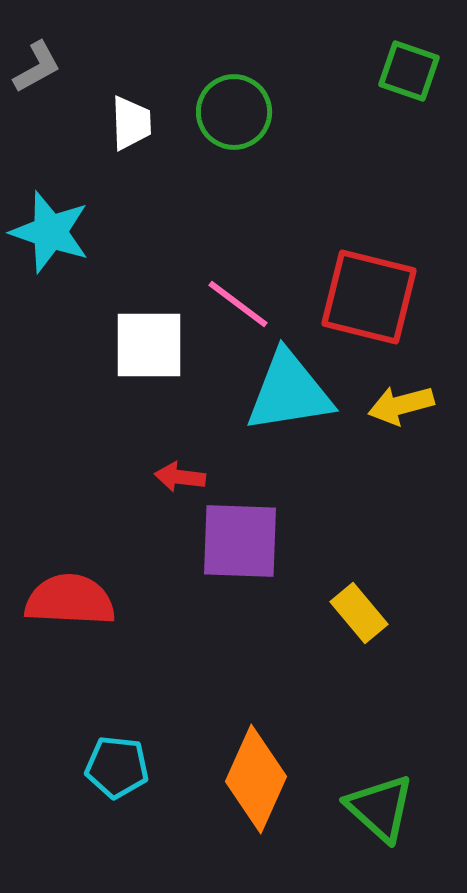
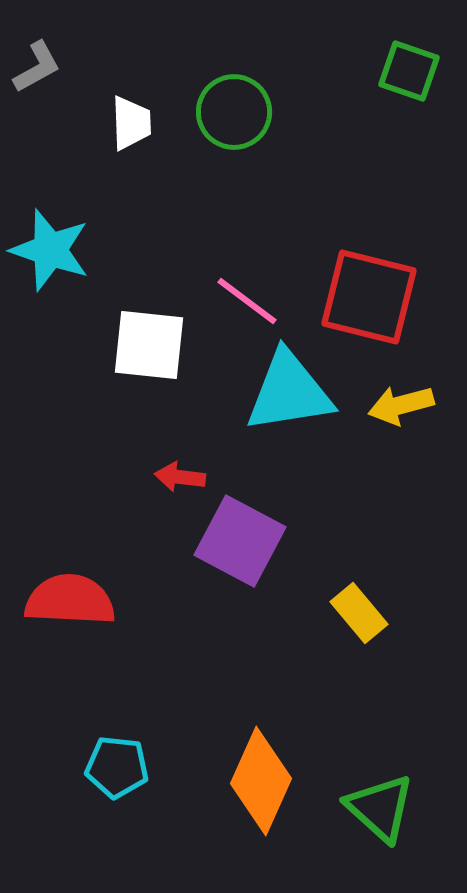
cyan star: moved 18 px down
pink line: moved 9 px right, 3 px up
white square: rotated 6 degrees clockwise
purple square: rotated 26 degrees clockwise
orange diamond: moved 5 px right, 2 px down
